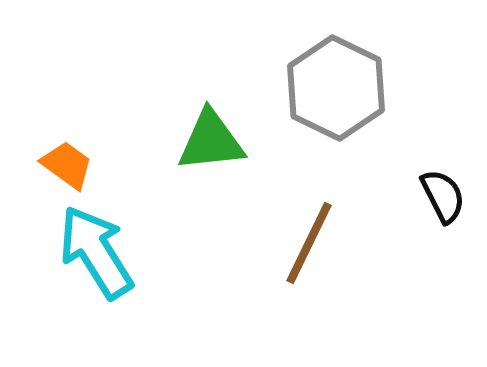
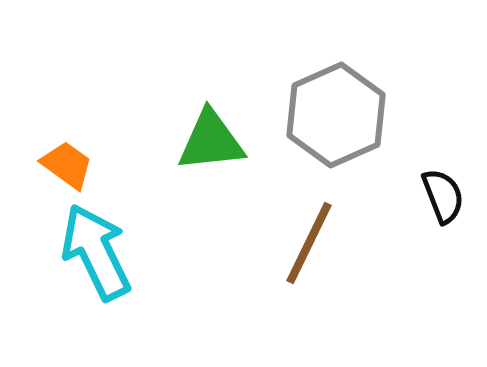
gray hexagon: moved 27 px down; rotated 10 degrees clockwise
black semicircle: rotated 6 degrees clockwise
cyan arrow: rotated 6 degrees clockwise
